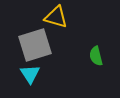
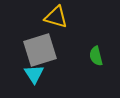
gray square: moved 5 px right, 5 px down
cyan triangle: moved 4 px right
